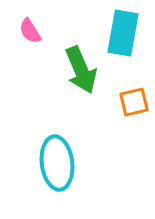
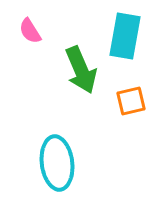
cyan rectangle: moved 2 px right, 3 px down
orange square: moved 3 px left, 1 px up
